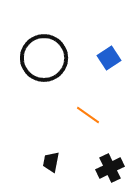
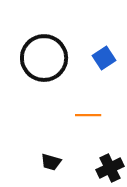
blue square: moved 5 px left
orange line: rotated 35 degrees counterclockwise
black trapezoid: rotated 85 degrees counterclockwise
